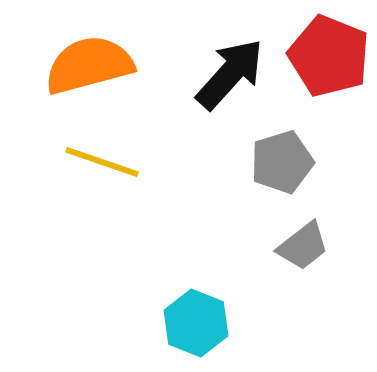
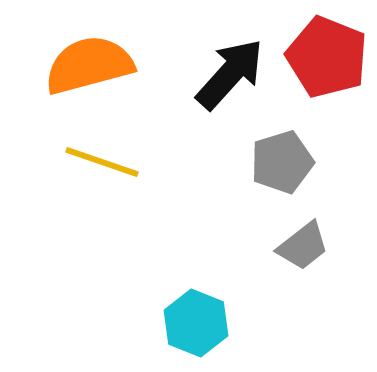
red pentagon: moved 2 px left, 1 px down
